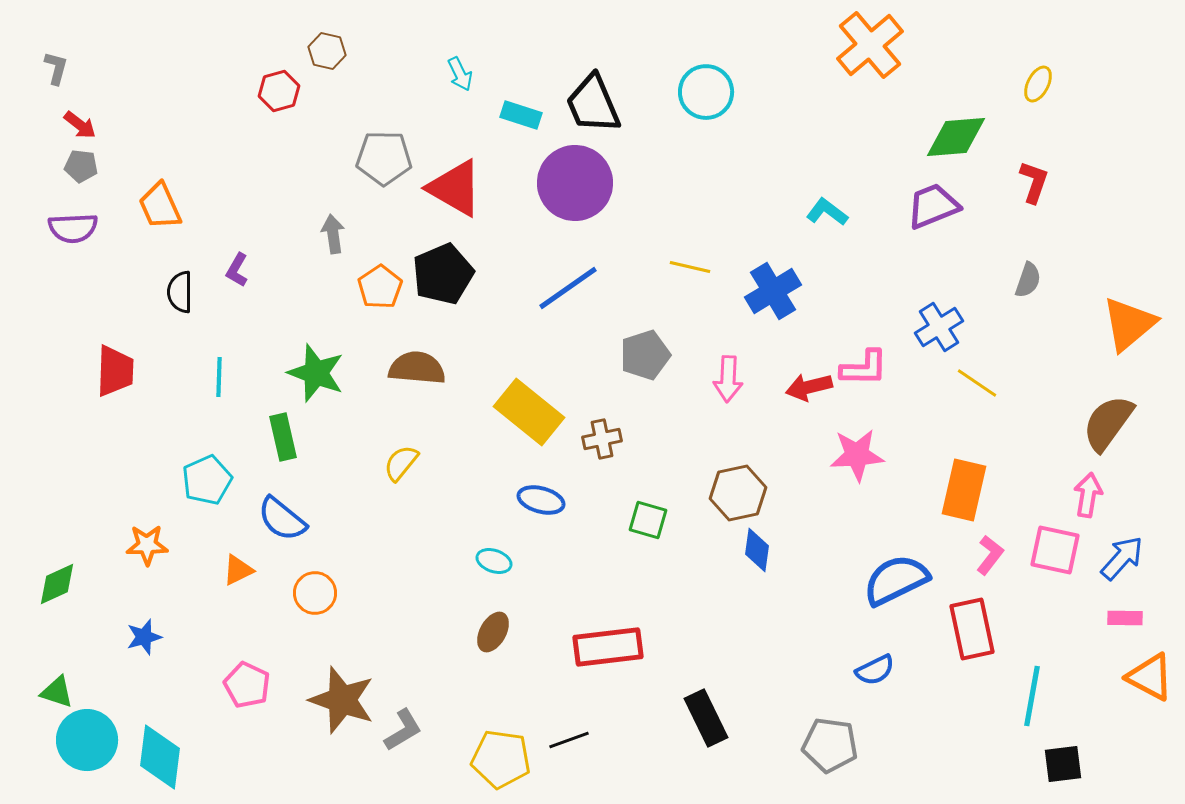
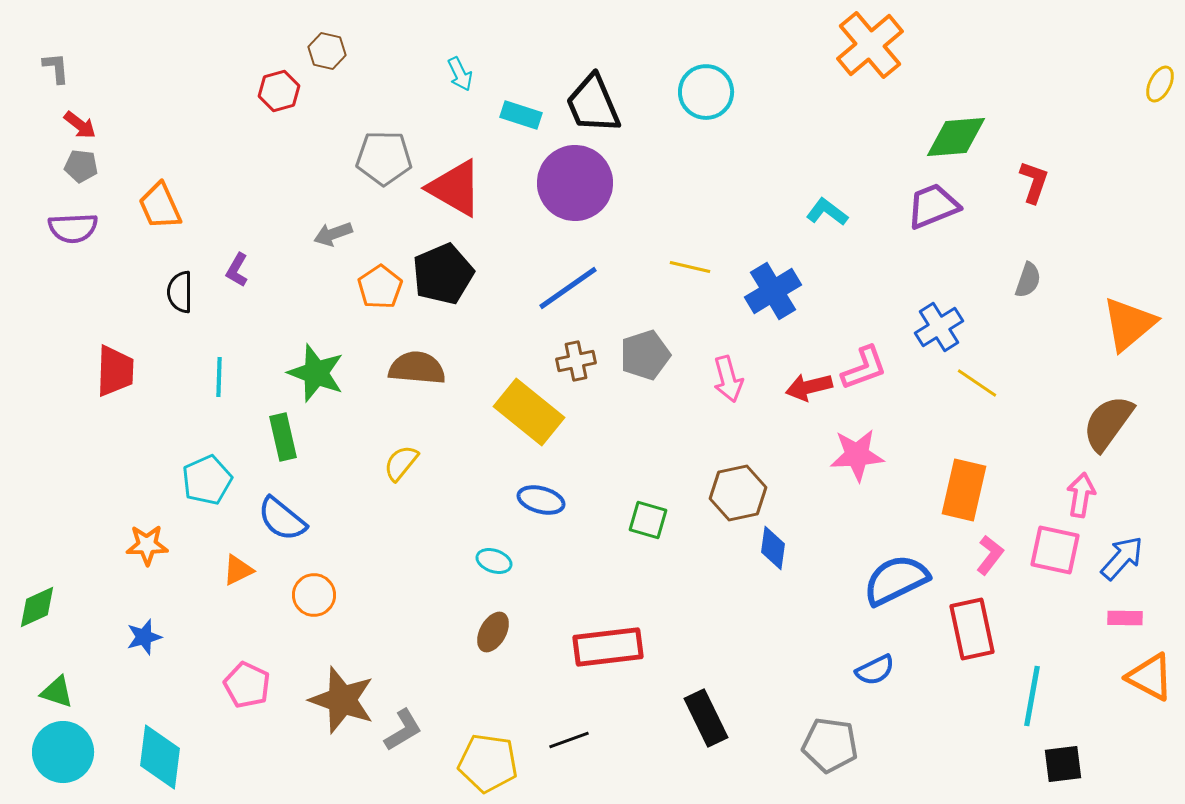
gray L-shape at (56, 68): rotated 20 degrees counterclockwise
yellow ellipse at (1038, 84): moved 122 px right
gray arrow at (333, 234): rotated 102 degrees counterclockwise
pink L-shape at (864, 368): rotated 21 degrees counterclockwise
pink arrow at (728, 379): rotated 18 degrees counterclockwise
brown cross at (602, 439): moved 26 px left, 78 px up
pink arrow at (1088, 495): moved 7 px left
blue diamond at (757, 550): moved 16 px right, 2 px up
green diamond at (57, 584): moved 20 px left, 23 px down
orange circle at (315, 593): moved 1 px left, 2 px down
cyan circle at (87, 740): moved 24 px left, 12 px down
yellow pentagon at (501, 759): moved 13 px left, 4 px down
